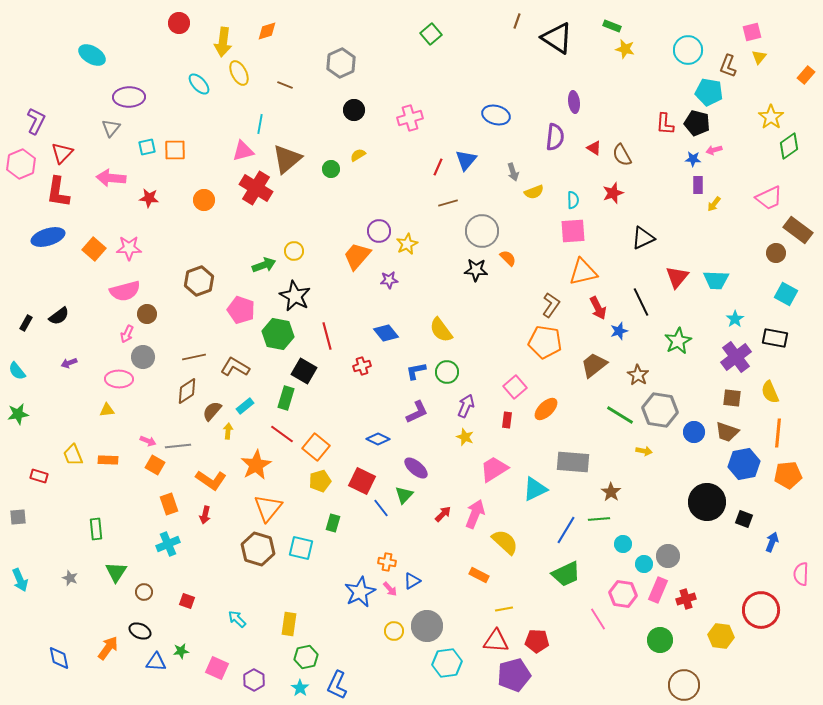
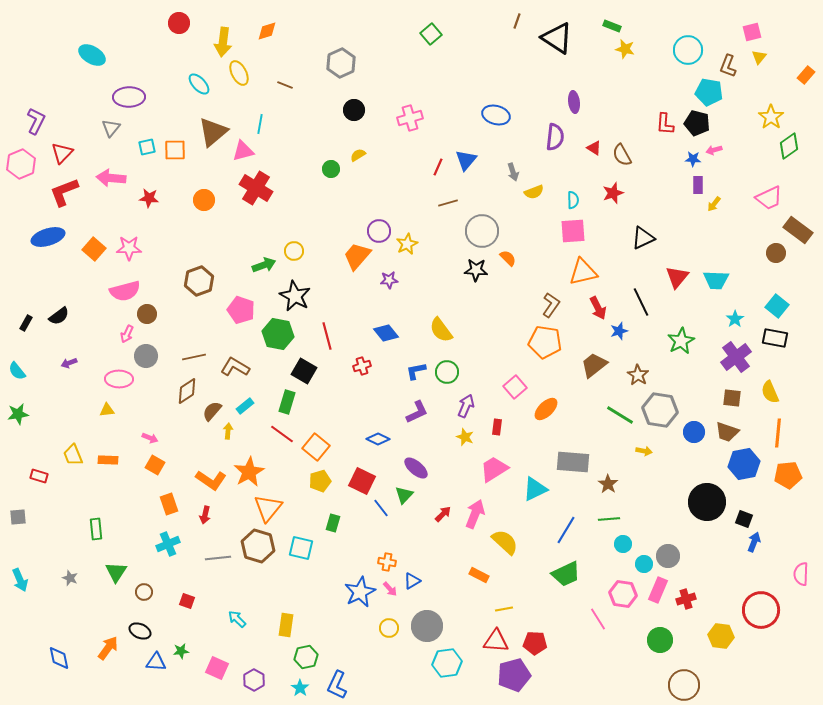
brown triangle at (287, 159): moved 74 px left, 27 px up
red L-shape at (58, 192): moved 6 px right; rotated 60 degrees clockwise
cyan square at (786, 294): moved 9 px left, 12 px down; rotated 10 degrees clockwise
green star at (678, 341): moved 3 px right
gray circle at (143, 357): moved 3 px right, 1 px up
green rectangle at (286, 398): moved 1 px right, 4 px down
red rectangle at (507, 420): moved 10 px left, 7 px down
pink arrow at (148, 441): moved 2 px right, 3 px up
gray line at (178, 446): moved 40 px right, 112 px down
orange star at (256, 465): moved 7 px left, 7 px down
brown star at (611, 492): moved 3 px left, 8 px up
green line at (599, 519): moved 10 px right
blue arrow at (772, 542): moved 18 px left
brown hexagon at (258, 549): moved 3 px up
yellow rectangle at (289, 624): moved 3 px left, 1 px down
yellow circle at (394, 631): moved 5 px left, 3 px up
red pentagon at (537, 641): moved 2 px left, 2 px down
